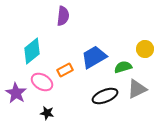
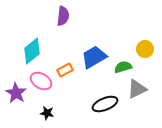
pink ellipse: moved 1 px left, 1 px up
black ellipse: moved 8 px down
